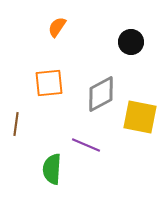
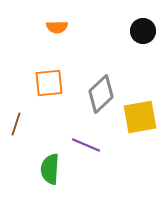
orange semicircle: rotated 125 degrees counterclockwise
black circle: moved 12 px right, 11 px up
gray diamond: rotated 15 degrees counterclockwise
yellow square: rotated 21 degrees counterclockwise
brown line: rotated 10 degrees clockwise
green semicircle: moved 2 px left
